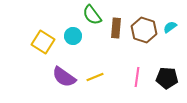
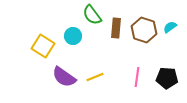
yellow square: moved 4 px down
